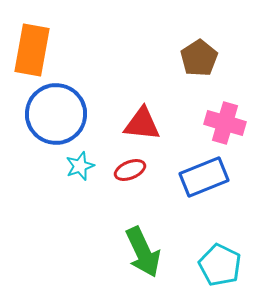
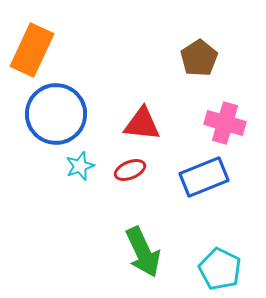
orange rectangle: rotated 15 degrees clockwise
cyan pentagon: moved 4 px down
